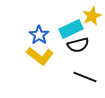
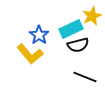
yellow L-shape: moved 10 px left, 2 px up; rotated 12 degrees clockwise
